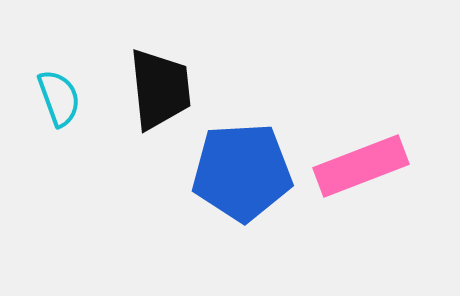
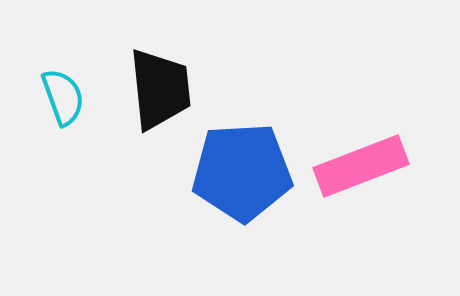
cyan semicircle: moved 4 px right, 1 px up
